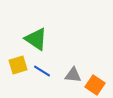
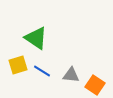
green triangle: moved 1 px up
gray triangle: moved 2 px left
